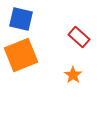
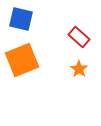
orange square: moved 1 px right, 5 px down
orange star: moved 6 px right, 6 px up
